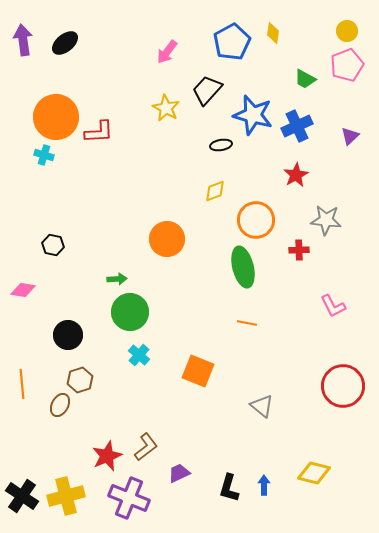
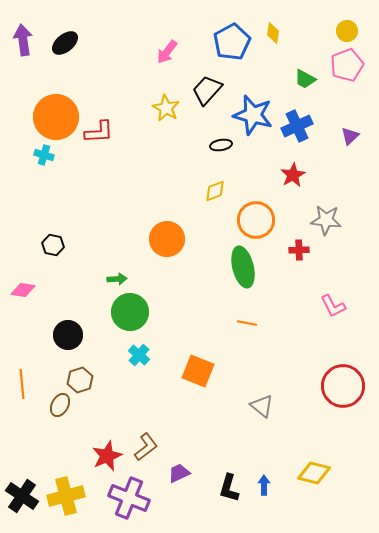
red star at (296, 175): moved 3 px left
